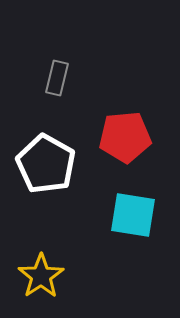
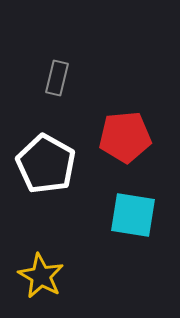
yellow star: rotated 9 degrees counterclockwise
